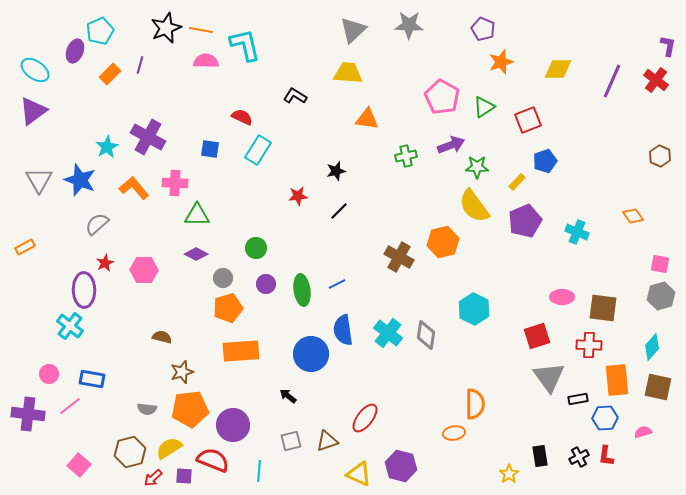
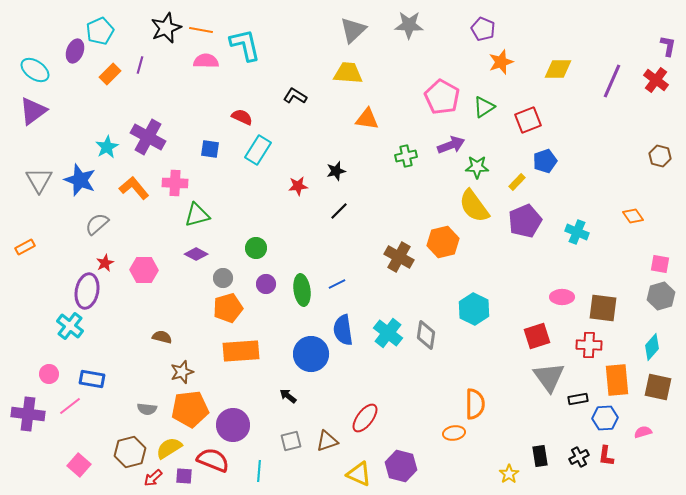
brown hexagon at (660, 156): rotated 10 degrees counterclockwise
red star at (298, 196): moved 10 px up
green triangle at (197, 215): rotated 16 degrees counterclockwise
purple ellipse at (84, 290): moved 3 px right, 1 px down; rotated 12 degrees clockwise
